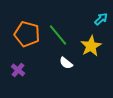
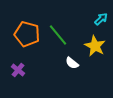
yellow star: moved 4 px right; rotated 15 degrees counterclockwise
white semicircle: moved 6 px right
